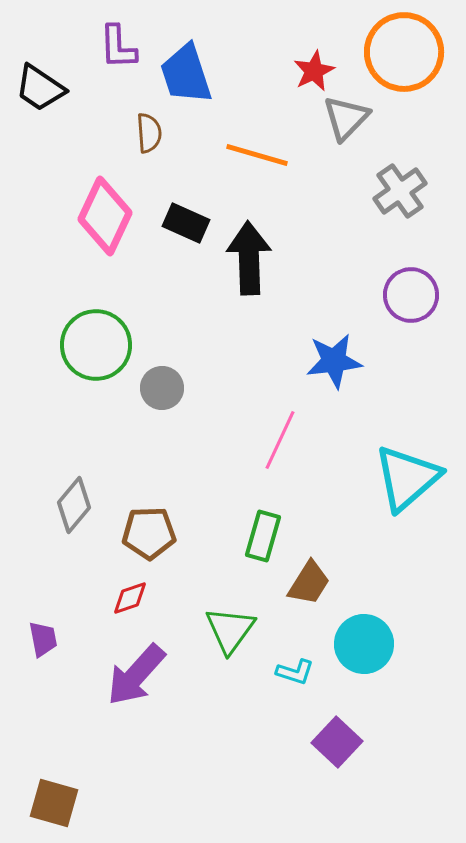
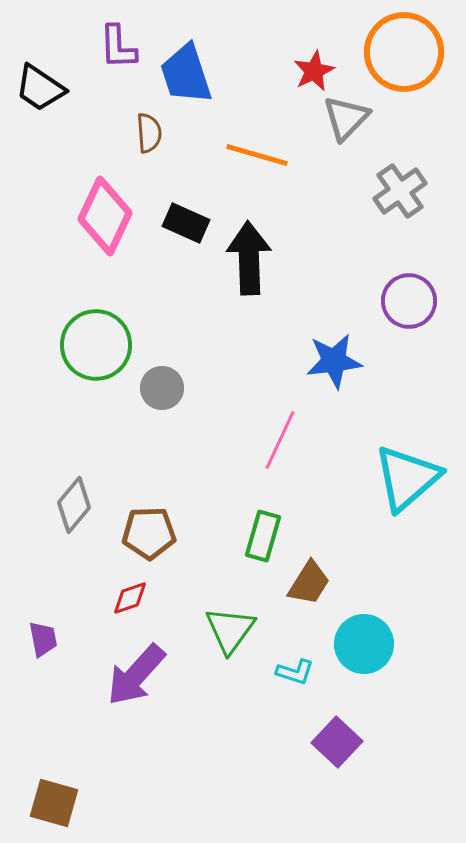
purple circle: moved 2 px left, 6 px down
